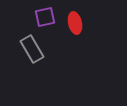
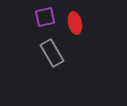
gray rectangle: moved 20 px right, 4 px down
